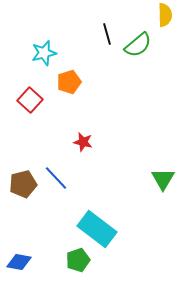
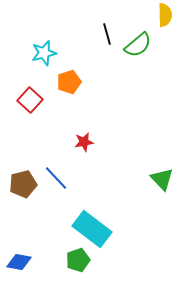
red star: moved 1 px right; rotated 24 degrees counterclockwise
green triangle: moved 1 px left; rotated 15 degrees counterclockwise
cyan rectangle: moved 5 px left
